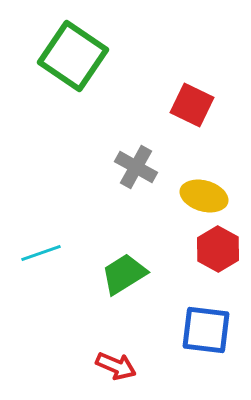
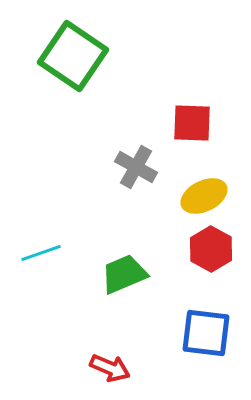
red square: moved 18 px down; rotated 24 degrees counterclockwise
yellow ellipse: rotated 42 degrees counterclockwise
red hexagon: moved 7 px left
green trapezoid: rotated 9 degrees clockwise
blue square: moved 3 px down
red arrow: moved 6 px left, 2 px down
